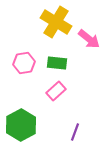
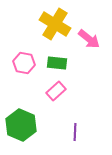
yellow cross: moved 1 px left, 2 px down
pink hexagon: rotated 20 degrees clockwise
green hexagon: rotated 8 degrees counterclockwise
purple line: rotated 18 degrees counterclockwise
